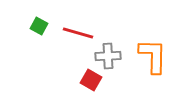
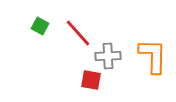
green square: moved 1 px right
red line: rotated 32 degrees clockwise
red square: rotated 20 degrees counterclockwise
